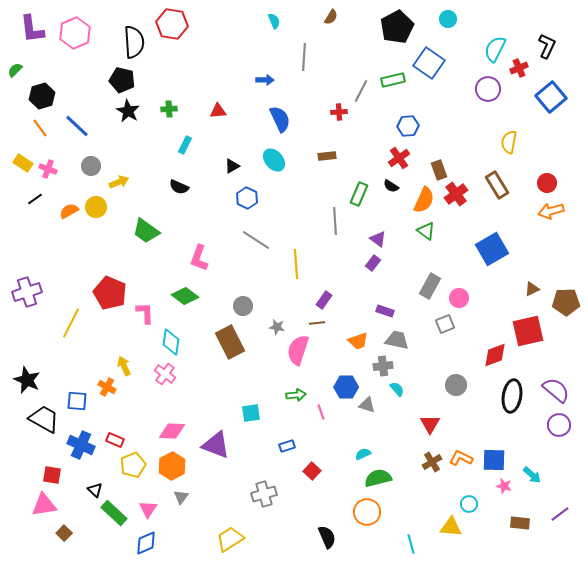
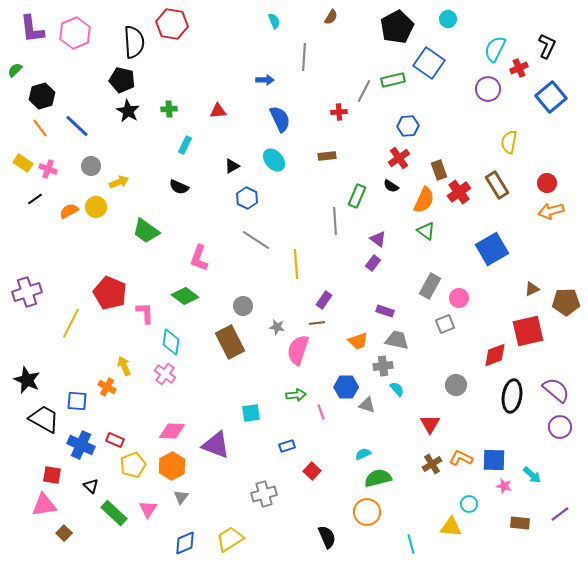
gray line at (361, 91): moved 3 px right
green rectangle at (359, 194): moved 2 px left, 2 px down
red cross at (456, 194): moved 3 px right, 2 px up
purple circle at (559, 425): moved 1 px right, 2 px down
brown cross at (432, 462): moved 2 px down
black triangle at (95, 490): moved 4 px left, 4 px up
blue diamond at (146, 543): moved 39 px right
